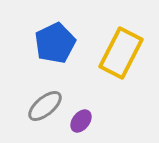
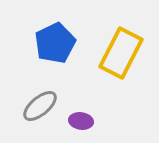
gray ellipse: moved 5 px left
purple ellipse: rotated 60 degrees clockwise
